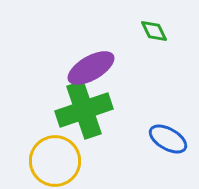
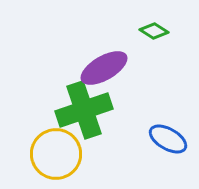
green diamond: rotated 32 degrees counterclockwise
purple ellipse: moved 13 px right
yellow circle: moved 1 px right, 7 px up
